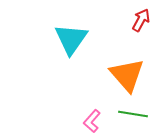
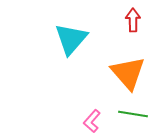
red arrow: moved 8 px left; rotated 30 degrees counterclockwise
cyan triangle: rotated 6 degrees clockwise
orange triangle: moved 1 px right, 2 px up
